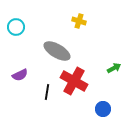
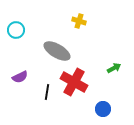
cyan circle: moved 3 px down
purple semicircle: moved 2 px down
red cross: moved 1 px down
